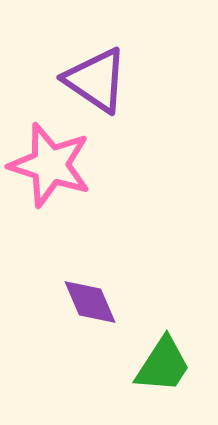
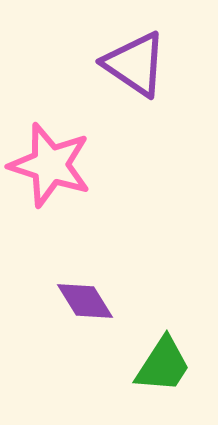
purple triangle: moved 39 px right, 16 px up
purple diamond: moved 5 px left, 1 px up; rotated 8 degrees counterclockwise
